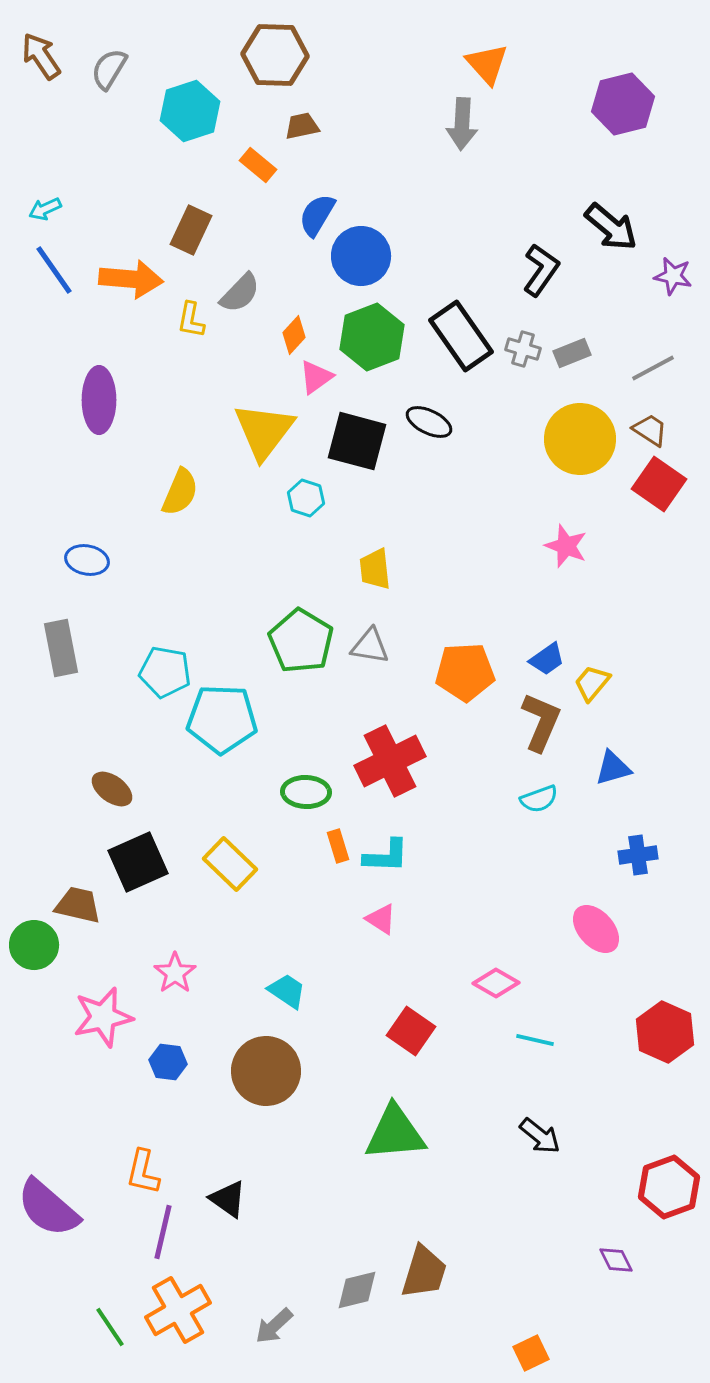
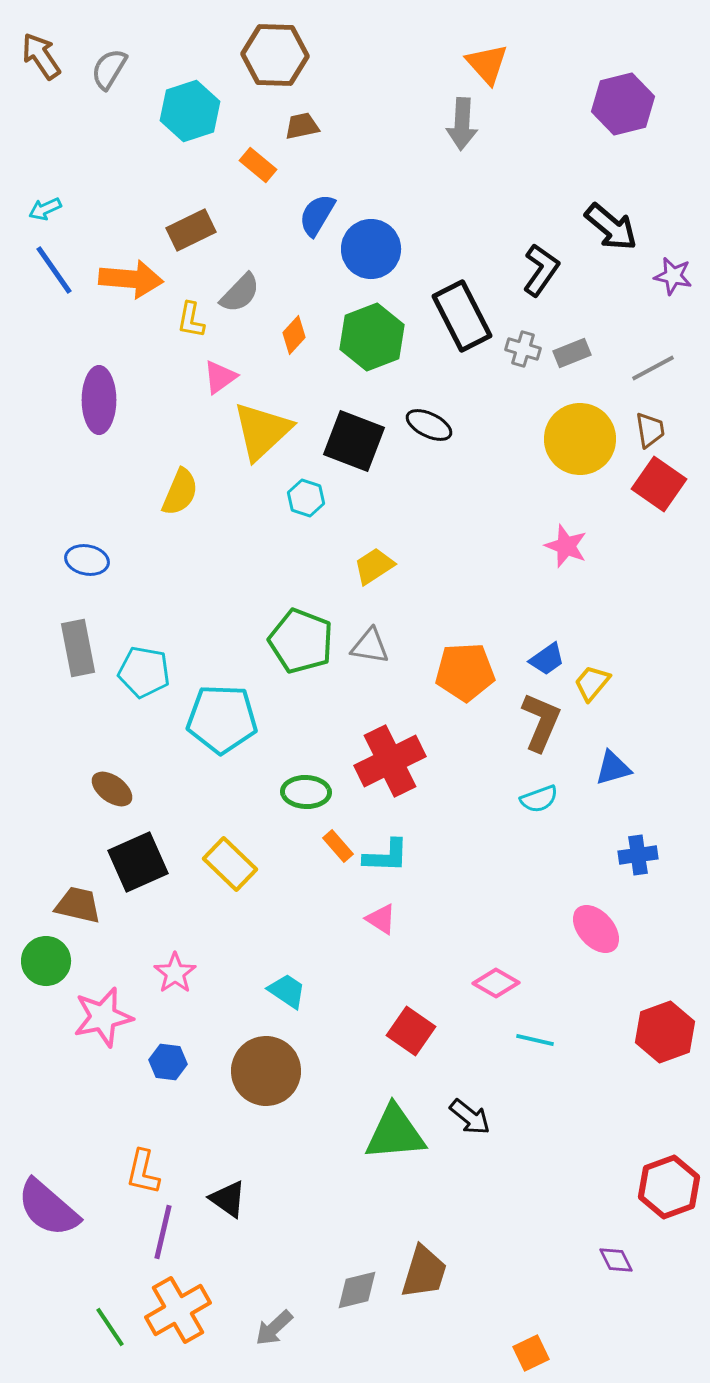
brown rectangle at (191, 230): rotated 39 degrees clockwise
blue circle at (361, 256): moved 10 px right, 7 px up
black rectangle at (461, 336): moved 1 px right, 20 px up; rotated 8 degrees clockwise
pink triangle at (316, 377): moved 96 px left
black ellipse at (429, 422): moved 3 px down
brown trapezoid at (650, 430): rotated 48 degrees clockwise
yellow triangle at (264, 431): moved 2 px left; rotated 10 degrees clockwise
black square at (357, 441): moved 3 px left; rotated 6 degrees clockwise
yellow trapezoid at (375, 569): moved 1 px left, 3 px up; rotated 63 degrees clockwise
green pentagon at (301, 641): rotated 10 degrees counterclockwise
gray rectangle at (61, 648): moved 17 px right
cyan pentagon at (165, 672): moved 21 px left
orange rectangle at (338, 846): rotated 24 degrees counterclockwise
green circle at (34, 945): moved 12 px right, 16 px down
red hexagon at (665, 1032): rotated 16 degrees clockwise
black arrow at (540, 1136): moved 70 px left, 19 px up
gray arrow at (274, 1326): moved 2 px down
